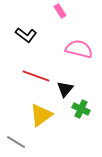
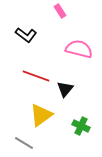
green cross: moved 17 px down
gray line: moved 8 px right, 1 px down
